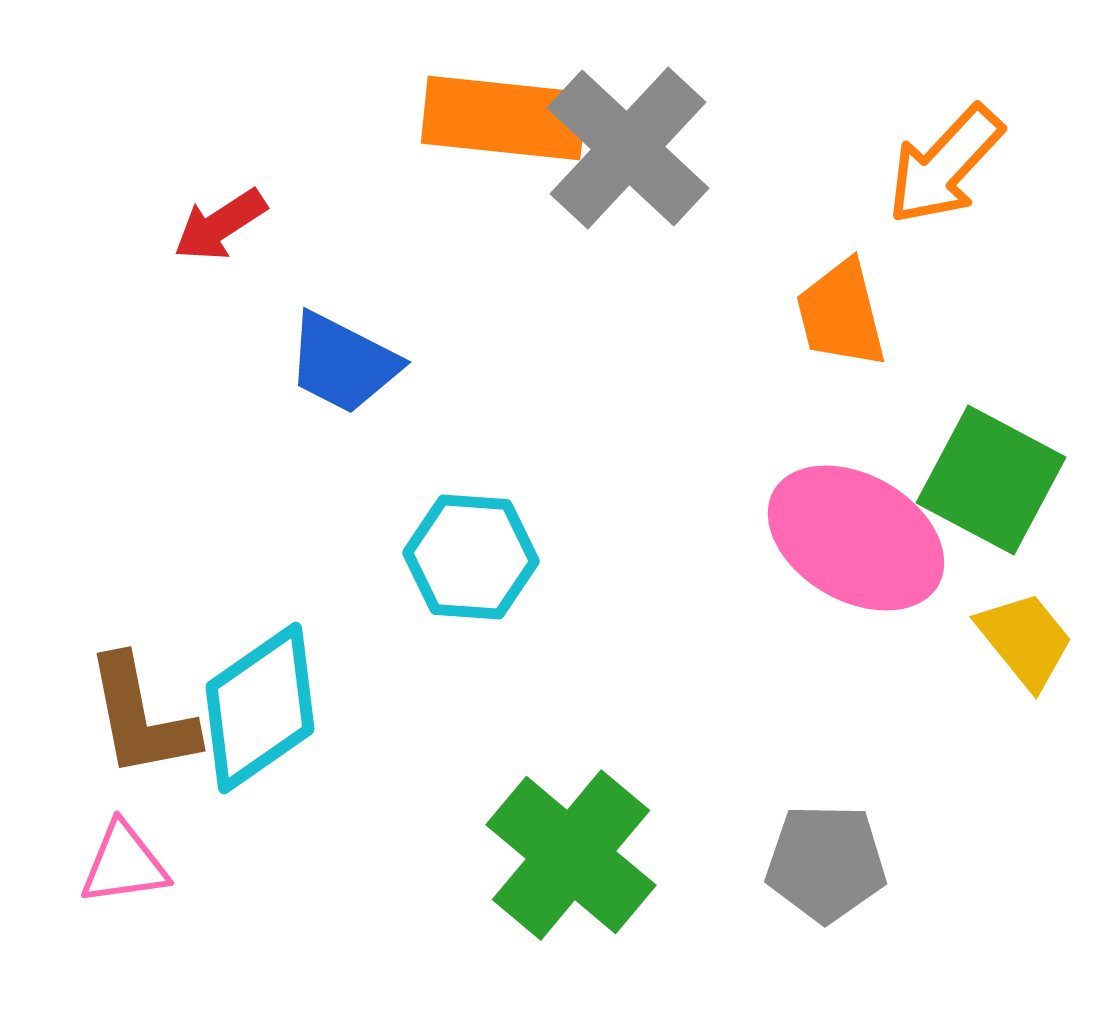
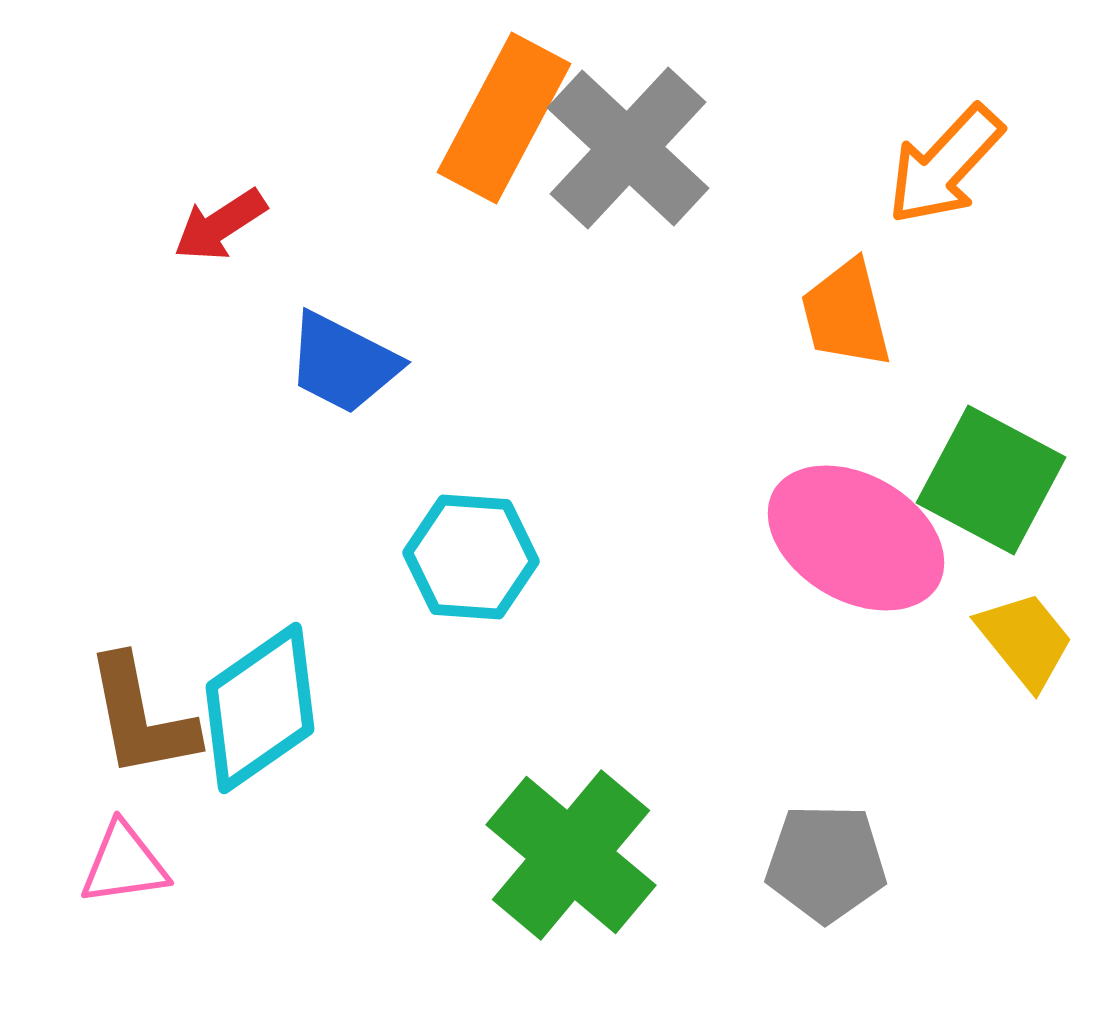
orange rectangle: rotated 68 degrees counterclockwise
orange trapezoid: moved 5 px right
